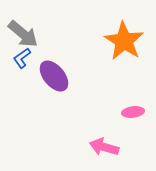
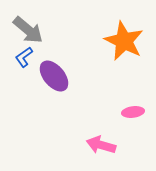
gray arrow: moved 5 px right, 4 px up
orange star: rotated 6 degrees counterclockwise
blue L-shape: moved 2 px right, 1 px up
pink arrow: moved 3 px left, 2 px up
